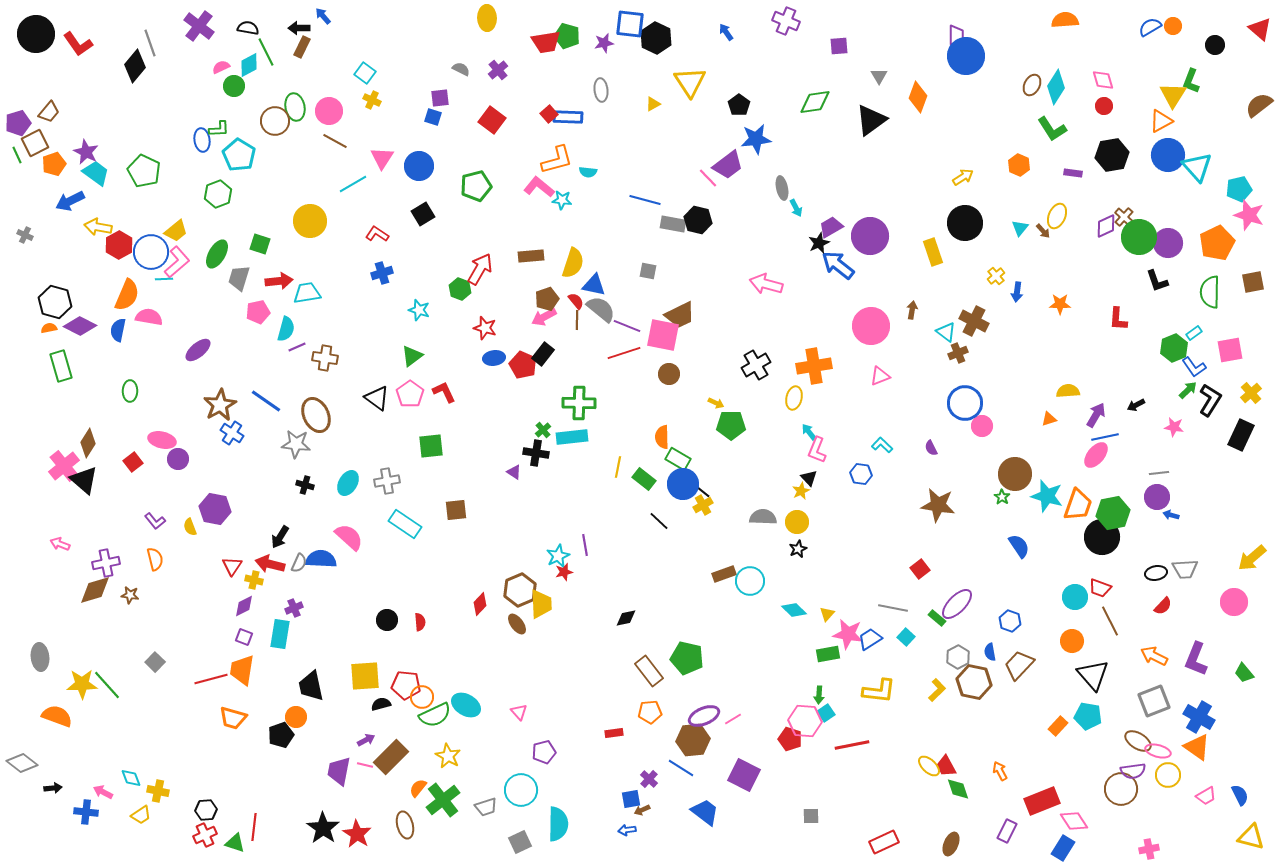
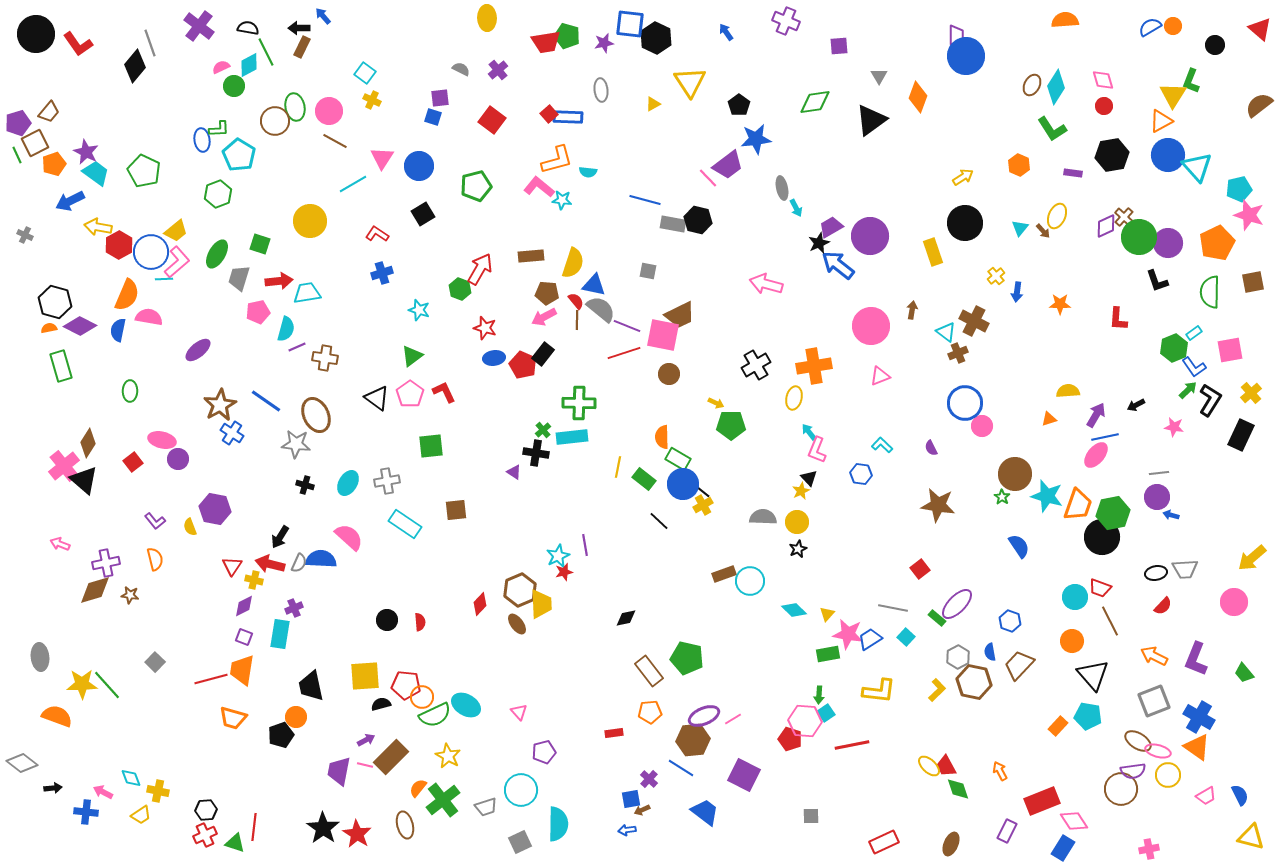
brown pentagon at (547, 299): moved 6 px up; rotated 25 degrees clockwise
